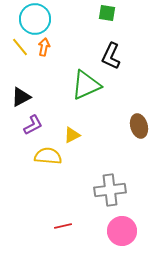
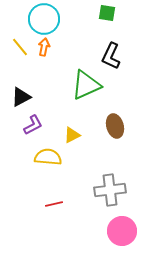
cyan circle: moved 9 px right
brown ellipse: moved 24 px left
yellow semicircle: moved 1 px down
red line: moved 9 px left, 22 px up
